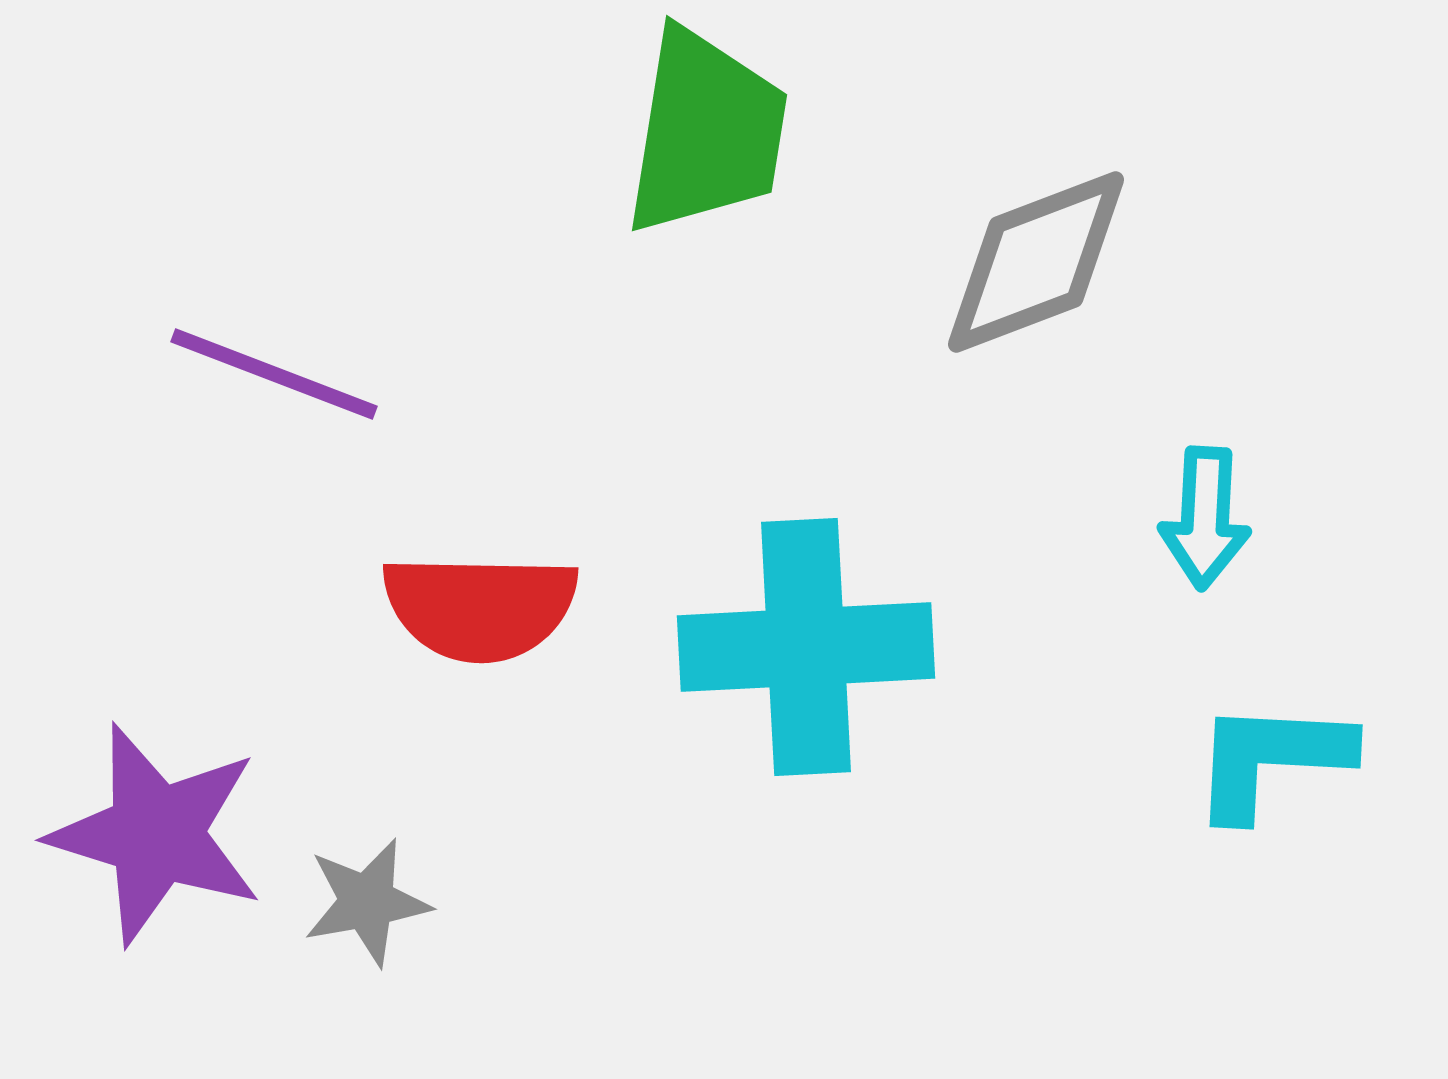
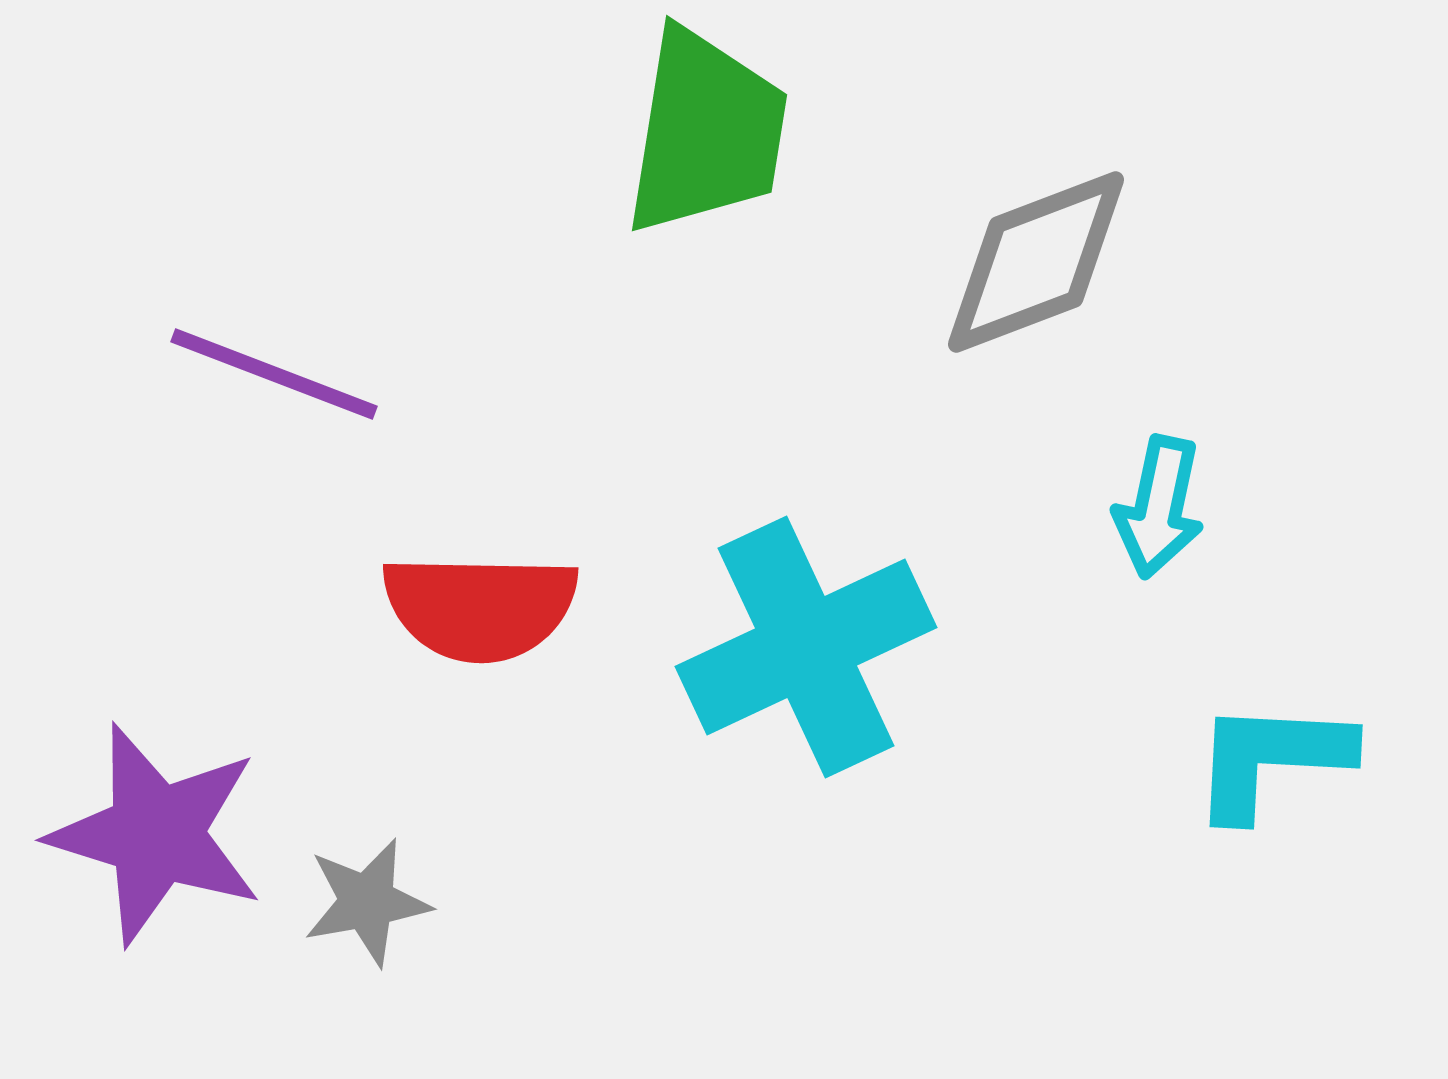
cyan arrow: moved 46 px left, 11 px up; rotated 9 degrees clockwise
cyan cross: rotated 22 degrees counterclockwise
